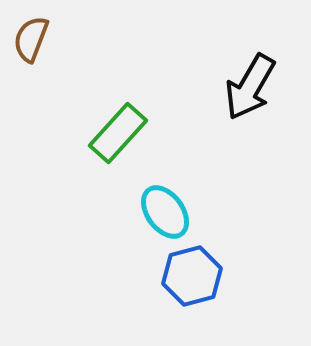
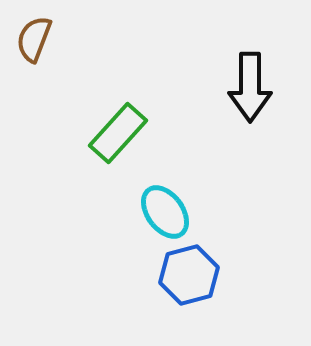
brown semicircle: moved 3 px right
black arrow: rotated 30 degrees counterclockwise
blue hexagon: moved 3 px left, 1 px up
